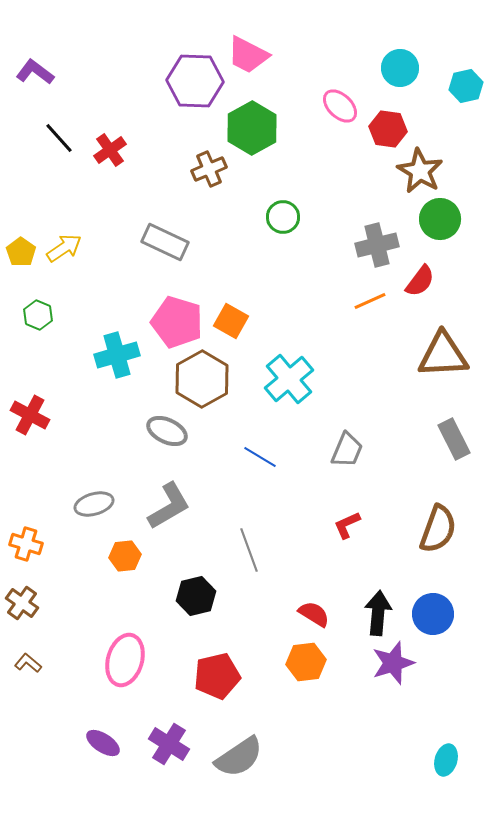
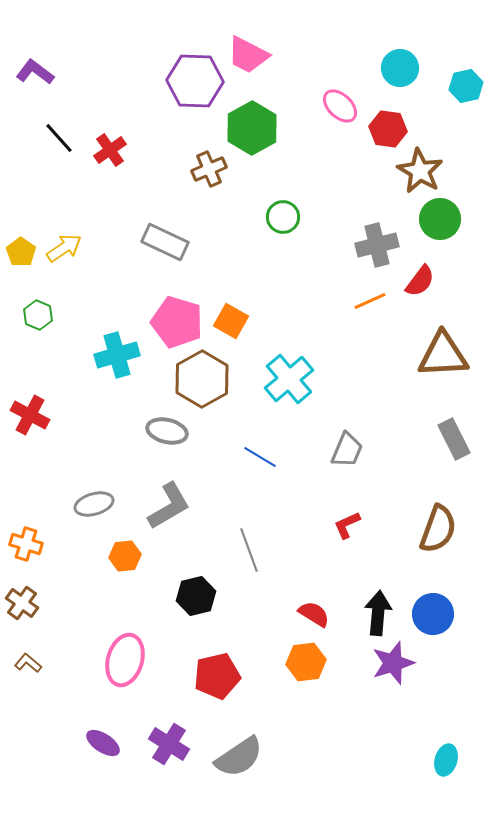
gray ellipse at (167, 431): rotated 12 degrees counterclockwise
